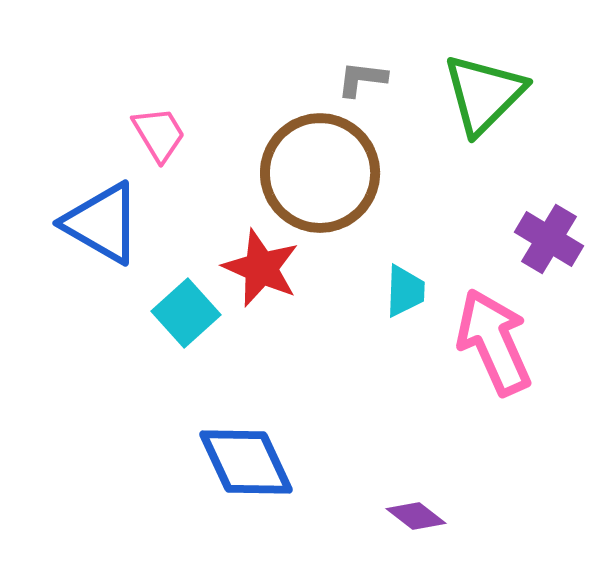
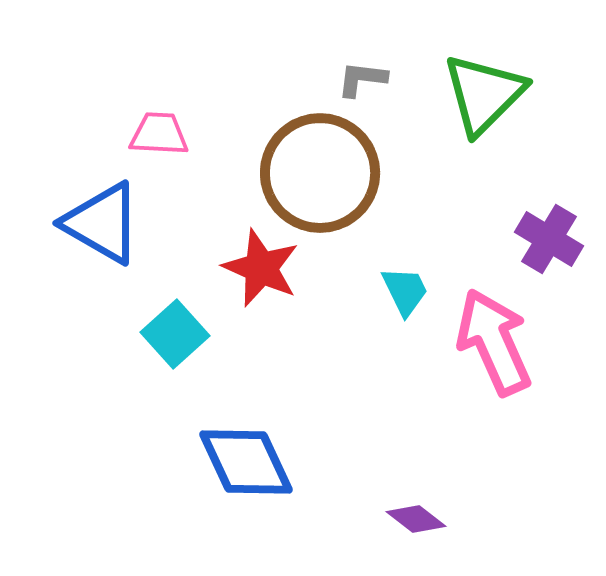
pink trapezoid: rotated 56 degrees counterclockwise
cyan trapezoid: rotated 28 degrees counterclockwise
cyan square: moved 11 px left, 21 px down
purple diamond: moved 3 px down
